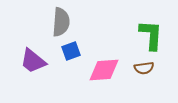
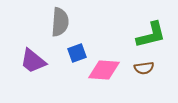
gray semicircle: moved 1 px left
green L-shape: rotated 72 degrees clockwise
blue square: moved 6 px right, 2 px down
pink diamond: rotated 8 degrees clockwise
